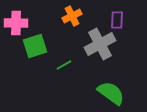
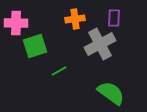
orange cross: moved 3 px right, 3 px down; rotated 18 degrees clockwise
purple rectangle: moved 3 px left, 2 px up
green line: moved 5 px left, 6 px down
